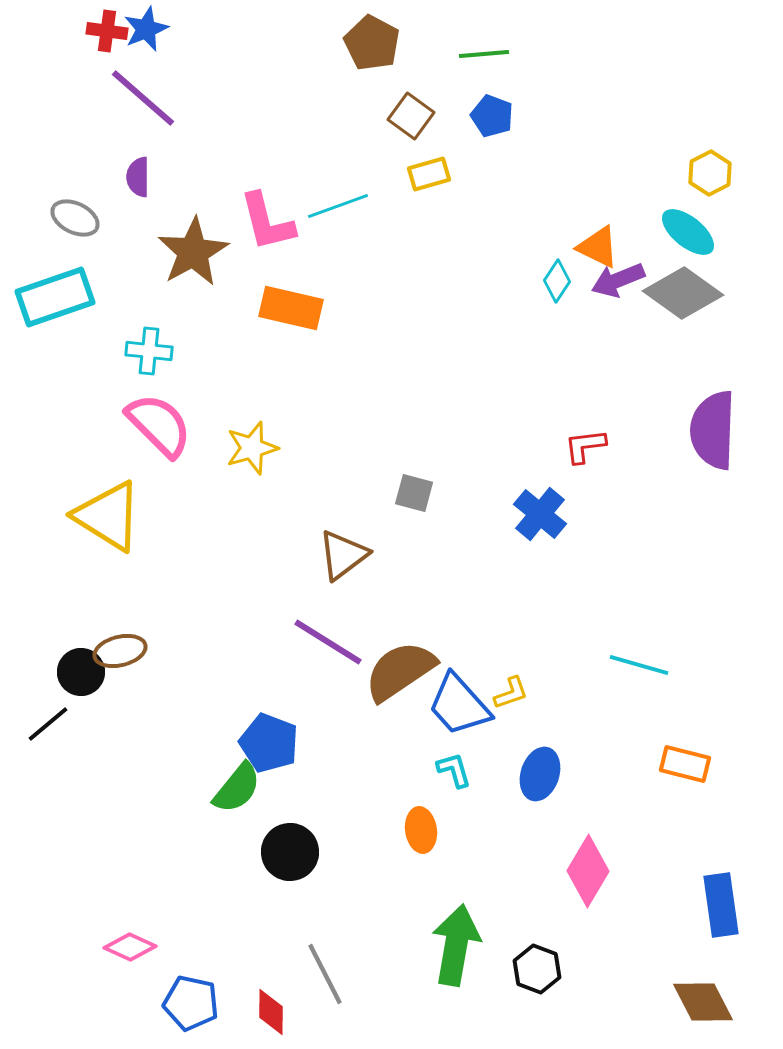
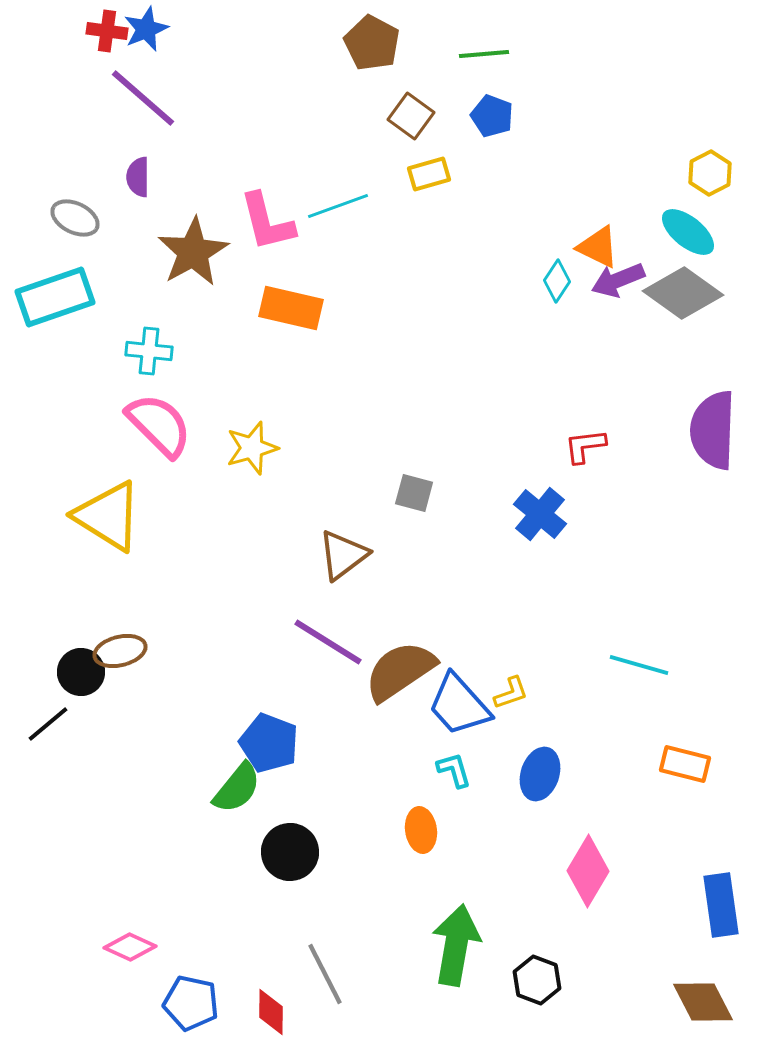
black hexagon at (537, 969): moved 11 px down
